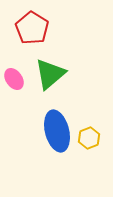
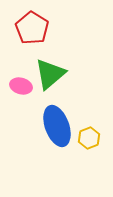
pink ellipse: moved 7 px right, 7 px down; rotated 40 degrees counterclockwise
blue ellipse: moved 5 px up; rotated 6 degrees counterclockwise
